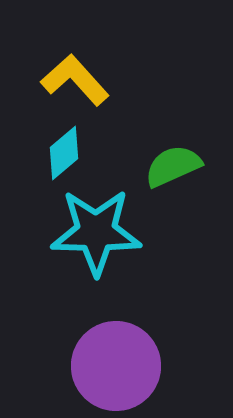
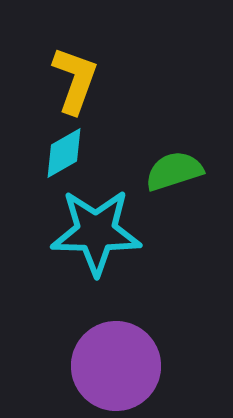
yellow L-shape: rotated 62 degrees clockwise
cyan diamond: rotated 10 degrees clockwise
green semicircle: moved 1 px right, 5 px down; rotated 6 degrees clockwise
